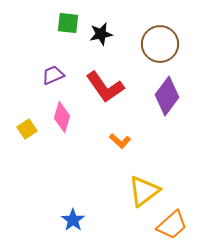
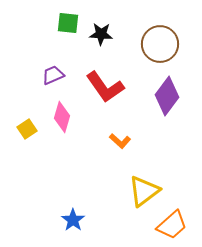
black star: rotated 15 degrees clockwise
